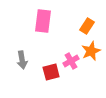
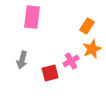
pink rectangle: moved 11 px left, 4 px up
orange star: moved 1 px right, 2 px up
gray arrow: rotated 24 degrees clockwise
red square: moved 1 px left, 1 px down
